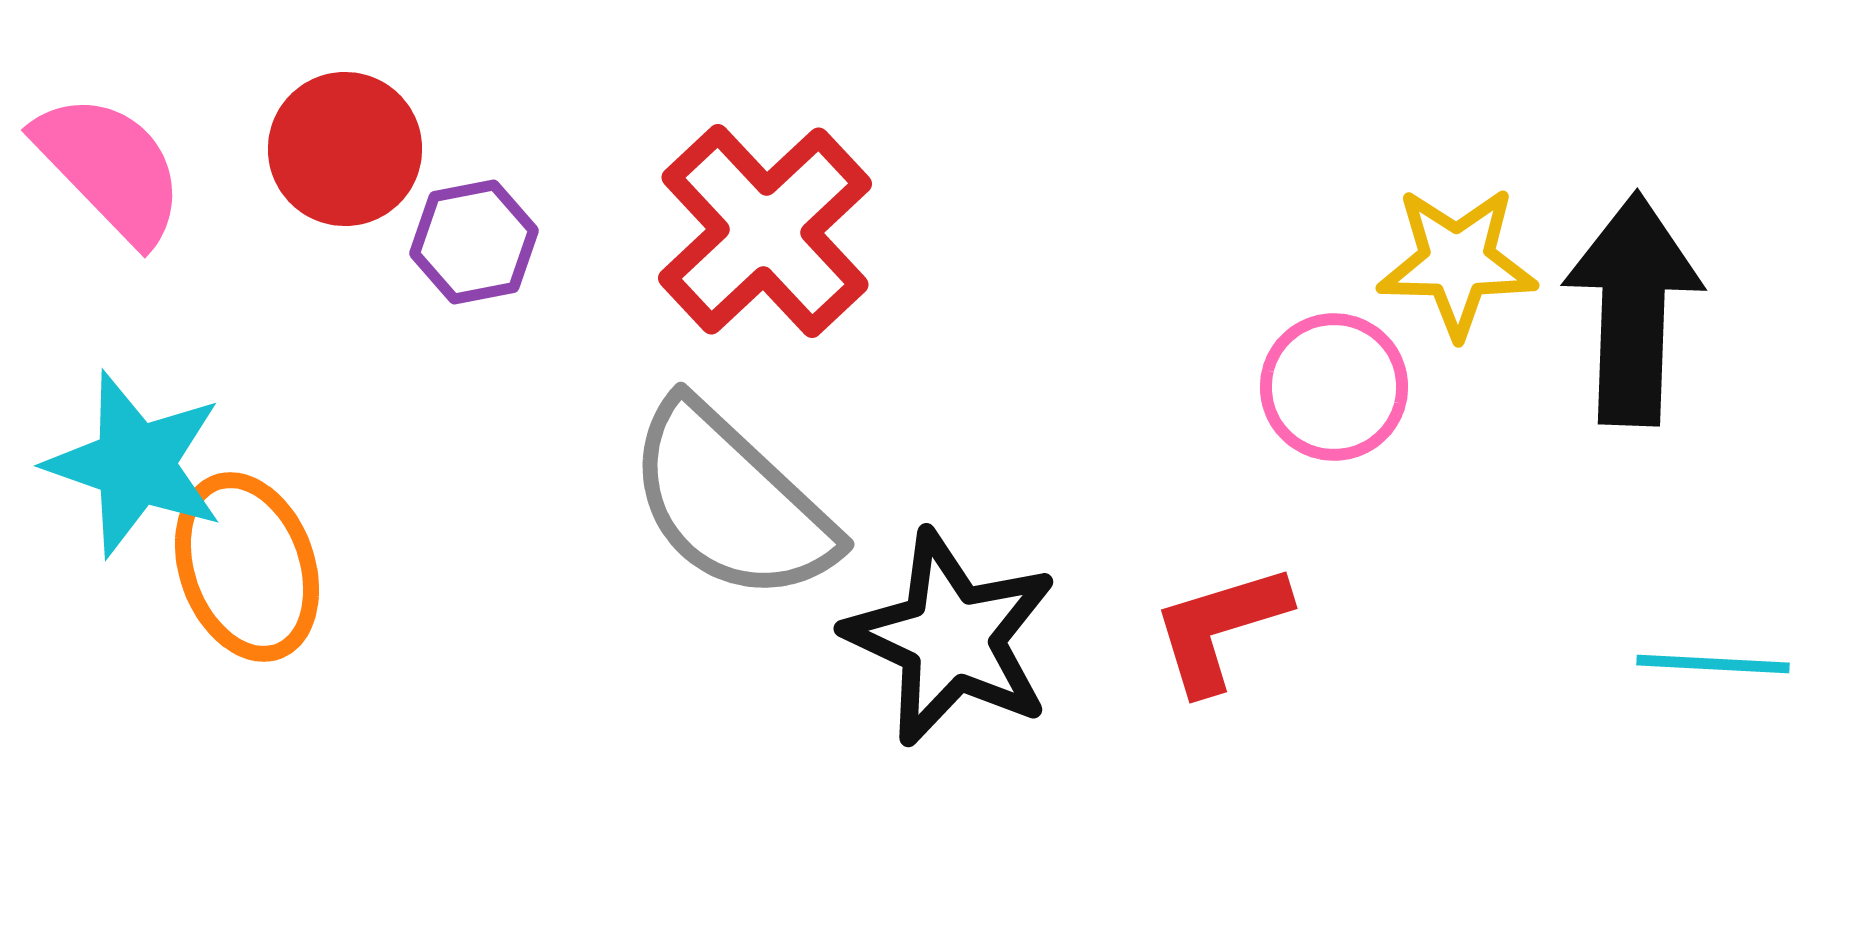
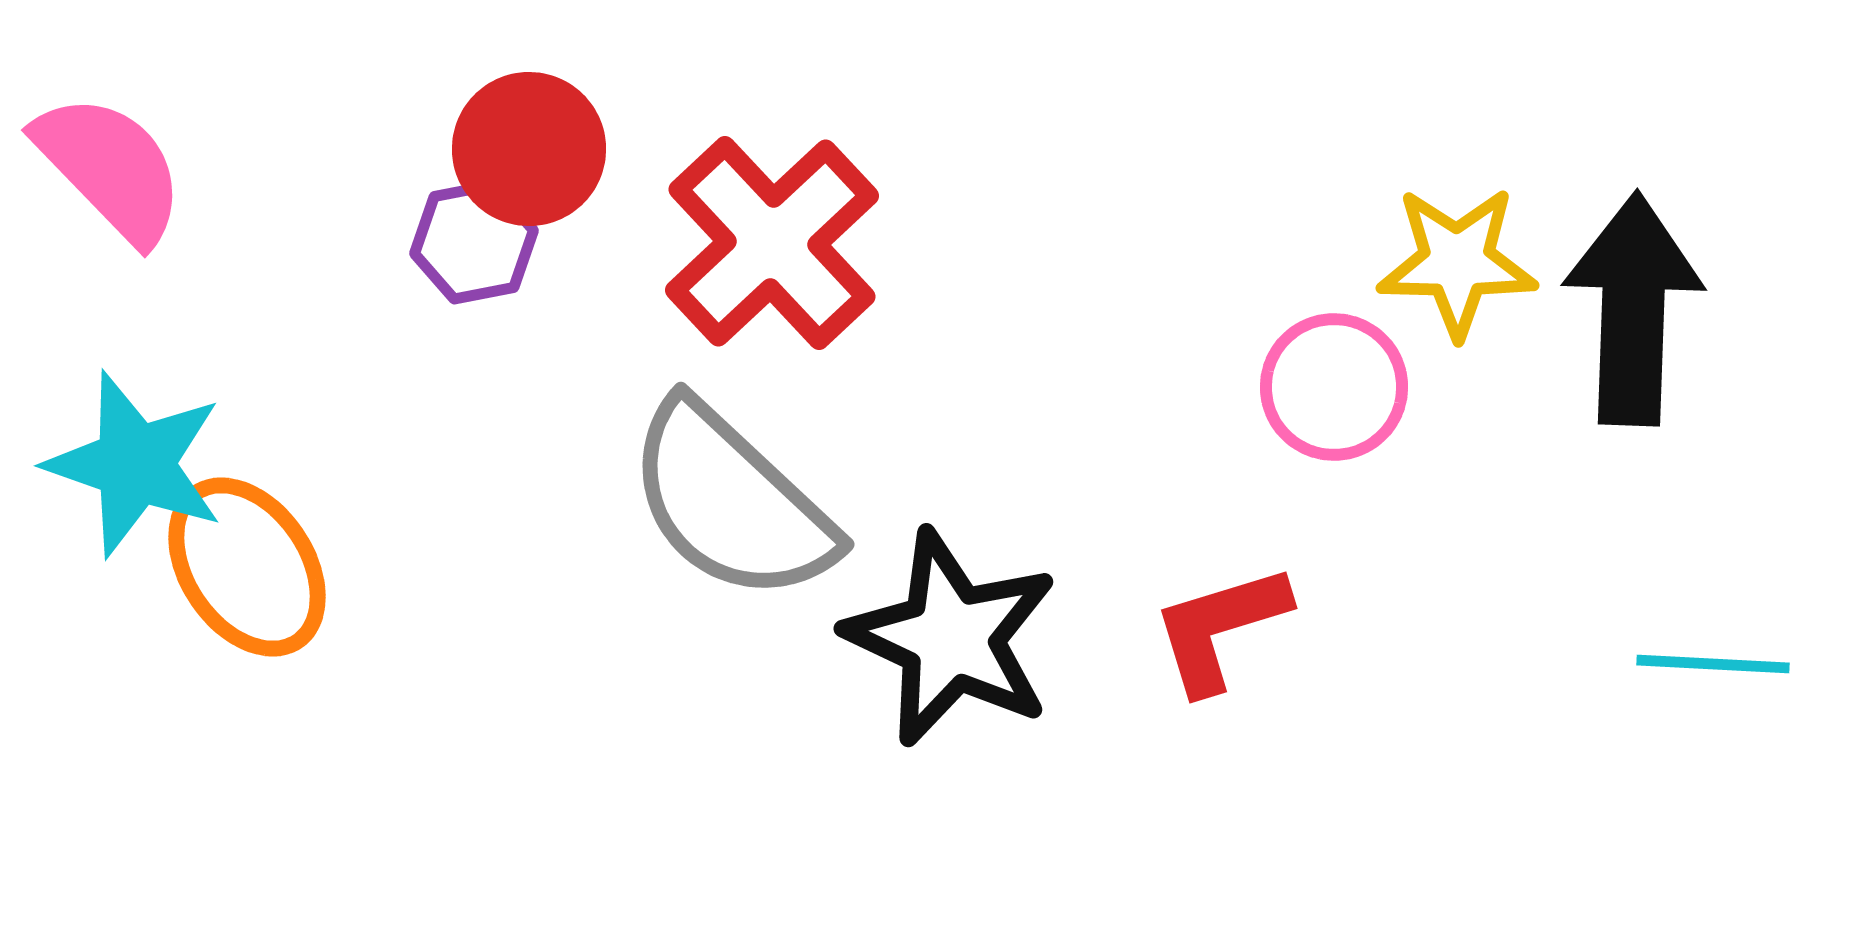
red circle: moved 184 px right
red cross: moved 7 px right, 12 px down
orange ellipse: rotated 14 degrees counterclockwise
